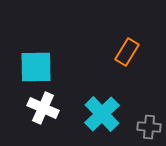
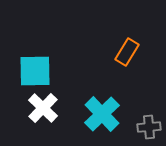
cyan square: moved 1 px left, 4 px down
white cross: rotated 20 degrees clockwise
gray cross: rotated 10 degrees counterclockwise
